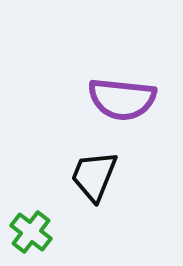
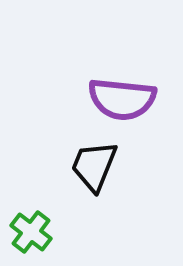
black trapezoid: moved 10 px up
